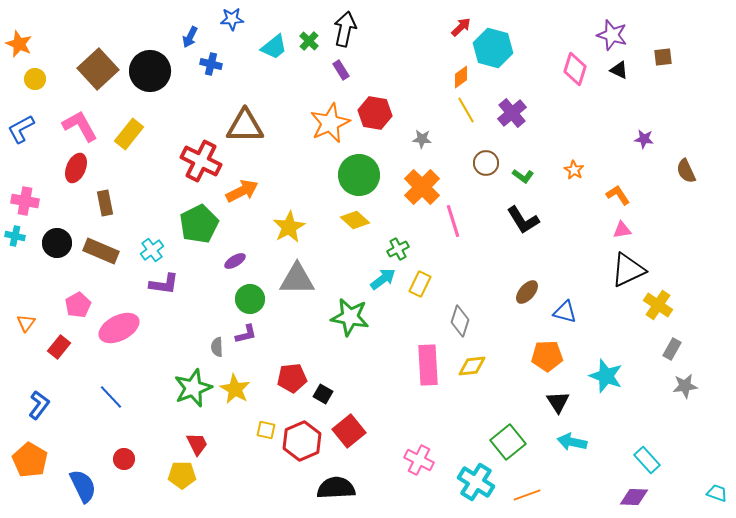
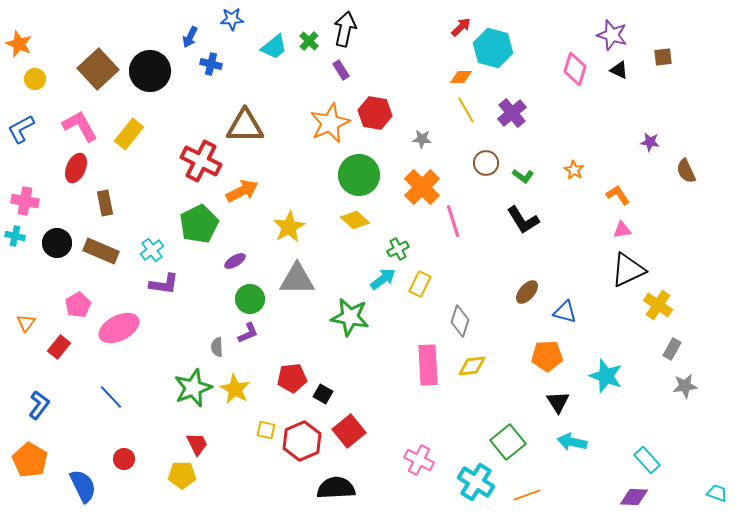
orange diamond at (461, 77): rotated 35 degrees clockwise
purple star at (644, 139): moved 6 px right, 3 px down
purple L-shape at (246, 334): moved 2 px right, 1 px up; rotated 10 degrees counterclockwise
